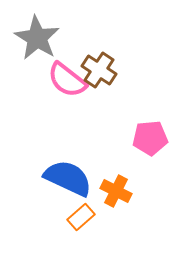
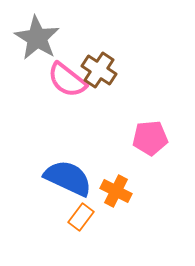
orange rectangle: rotated 12 degrees counterclockwise
